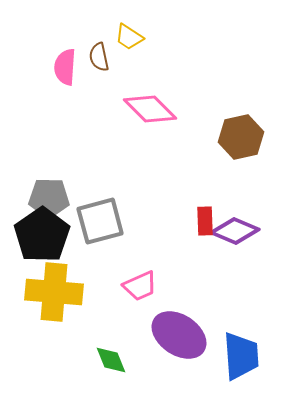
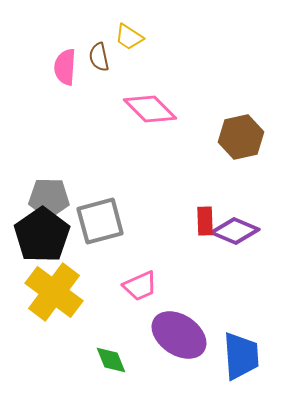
yellow cross: rotated 32 degrees clockwise
